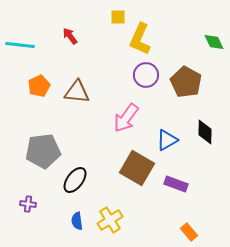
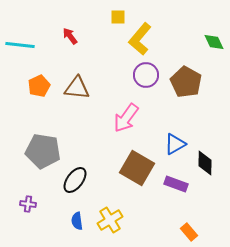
yellow L-shape: rotated 16 degrees clockwise
brown triangle: moved 4 px up
black diamond: moved 31 px down
blue triangle: moved 8 px right, 4 px down
gray pentagon: rotated 16 degrees clockwise
